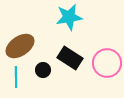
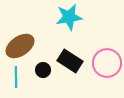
black rectangle: moved 3 px down
